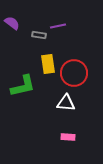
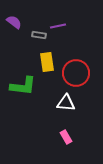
purple semicircle: moved 2 px right, 1 px up
yellow rectangle: moved 1 px left, 2 px up
red circle: moved 2 px right
green L-shape: rotated 20 degrees clockwise
pink rectangle: moved 2 px left; rotated 56 degrees clockwise
